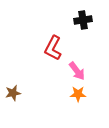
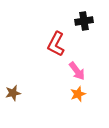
black cross: moved 1 px right, 1 px down
red L-shape: moved 3 px right, 4 px up
orange star: rotated 21 degrees counterclockwise
